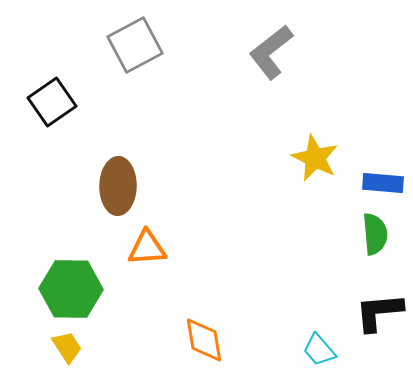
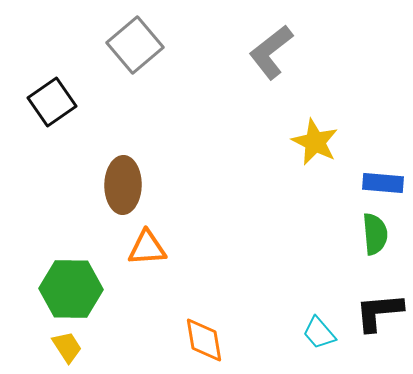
gray square: rotated 12 degrees counterclockwise
yellow star: moved 16 px up
brown ellipse: moved 5 px right, 1 px up
cyan trapezoid: moved 17 px up
